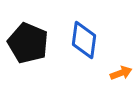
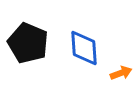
blue diamond: moved 8 px down; rotated 12 degrees counterclockwise
